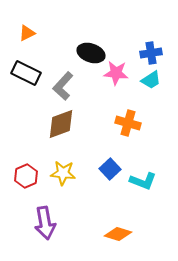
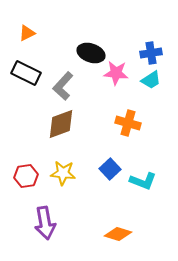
red hexagon: rotated 15 degrees clockwise
